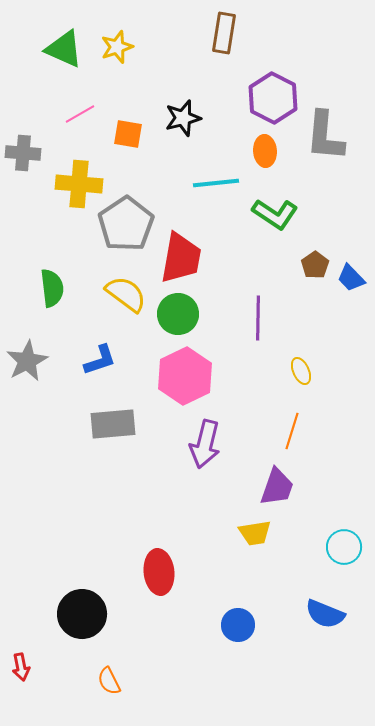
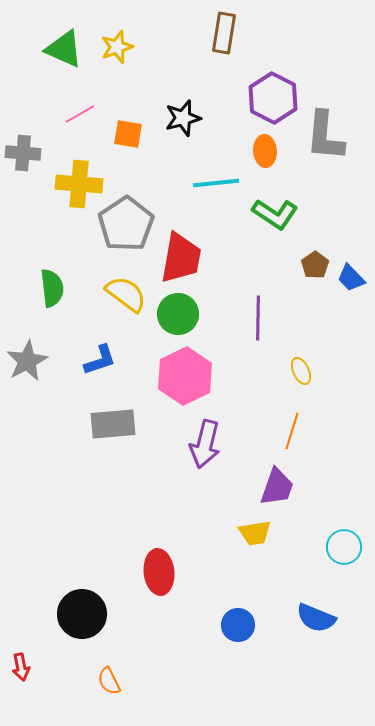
blue semicircle: moved 9 px left, 4 px down
